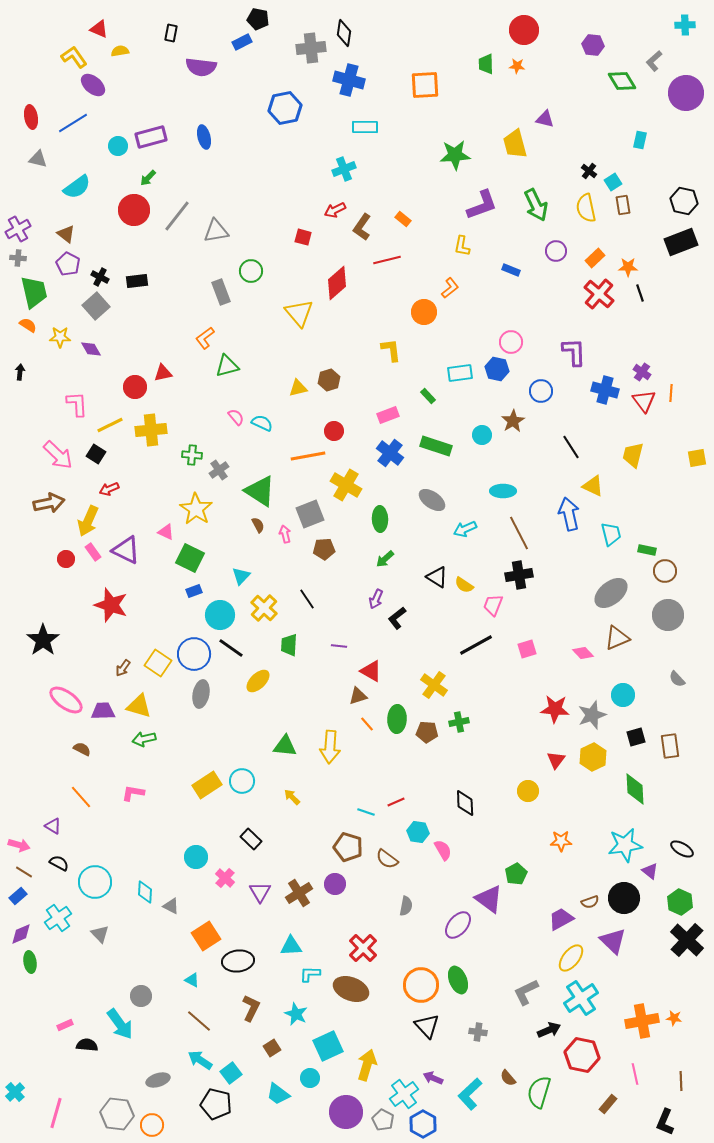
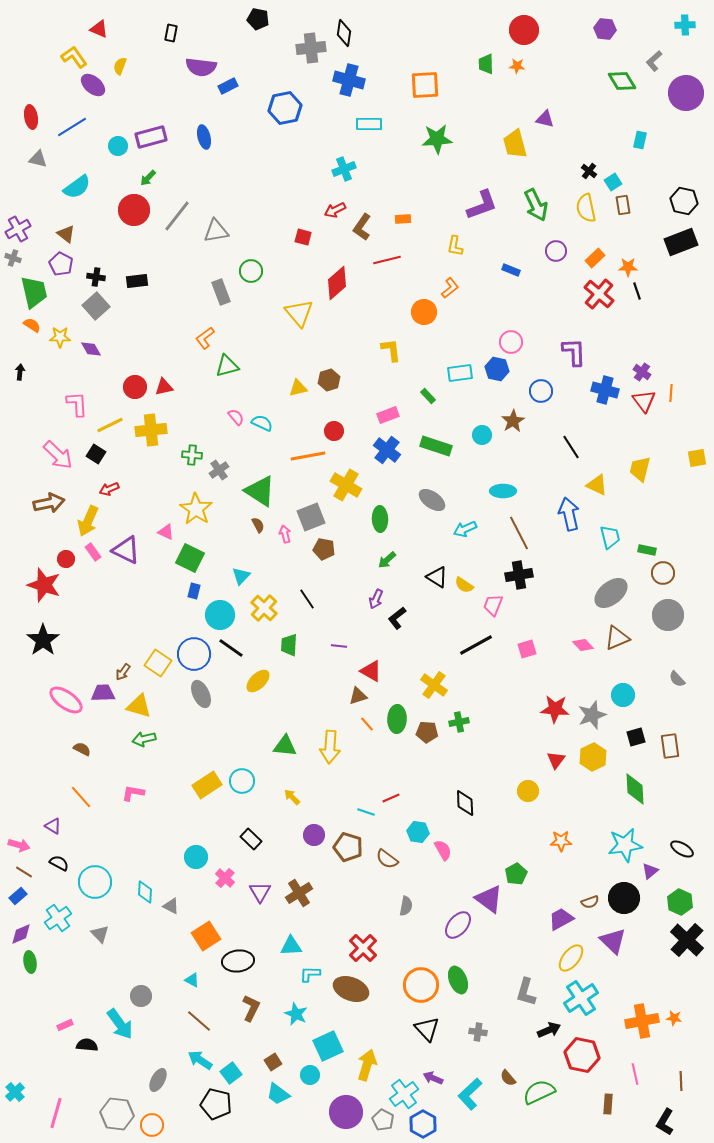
blue rectangle at (242, 42): moved 14 px left, 44 px down
purple hexagon at (593, 45): moved 12 px right, 16 px up
yellow semicircle at (120, 51): moved 15 px down; rotated 60 degrees counterclockwise
blue line at (73, 123): moved 1 px left, 4 px down
cyan rectangle at (365, 127): moved 4 px right, 3 px up
green star at (455, 155): moved 18 px left, 16 px up
orange rectangle at (403, 219): rotated 42 degrees counterclockwise
yellow L-shape at (462, 246): moved 7 px left
gray cross at (18, 258): moved 5 px left; rotated 14 degrees clockwise
purple pentagon at (68, 264): moved 7 px left
black cross at (100, 277): moved 4 px left; rotated 18 degrees counterclockwise
black line at (640, 293): moved 3 px left, 2 px up
orange semicircle at (28, 325): moved 4 px right
red triangle at (163, 373): moved 1 px right, 14 px down
blue cross at (390, 453): moved 3 px left, 3 px up
yellow trapezoid at (633, 455): moved 7 px right, 14 px down
yellow triangle at (593, 486): moved 4 px right, 1 px up
gray square at (310, 514): moved 1 px right, 3 px down
cyan trapezoid at (611, 534): moved 1 px left, 3 px down
brown pentagon at (324, 549): rotated 15 degrees clockwise
green arrow at (385, 559): moved 2 px right, 1 px down
brown circle at (665, 571): moved 2 px left, 2 px down
blue rectangle at (194, 591): rotated 56 degrees counterclockwise
red star at (111, 605): moved 67 px left, 20 px up
pink diamond at (583, 653): moved 8 px up
brown arrow at (123, 668): moved 4 px down
gray ellipse at (201, 694): rotated 36 degrees counterclockwise
purple trapezoid at (103, 711): moved 18 px up
red line at (396, 802): moved 5 px left, 4 px up
purple triangle at (650, 871): rotated 42 degrees clockwise
purple circle at (335, 884): moved 21 px left, 49 px up
gray L-shape at (526, 992): rotated 48 degrees counterclockwise
black triangle at (427, 1026): moved 3 px down
brown square at (272, 1048): moved 1 px right, 14 px down
cyan circle at (310, 1078): moved 3 px up
gray ellipse at (158, 1080): rotated 45 degrees counterclockwise
green semicircle at (539, 1092): rotated 48 degrees clockwise
brown rectangle at (608, 1104): rotated 36 degrees counterclockwise
black L-shape at (665, 1122): rotated 8 degrees clockwise
